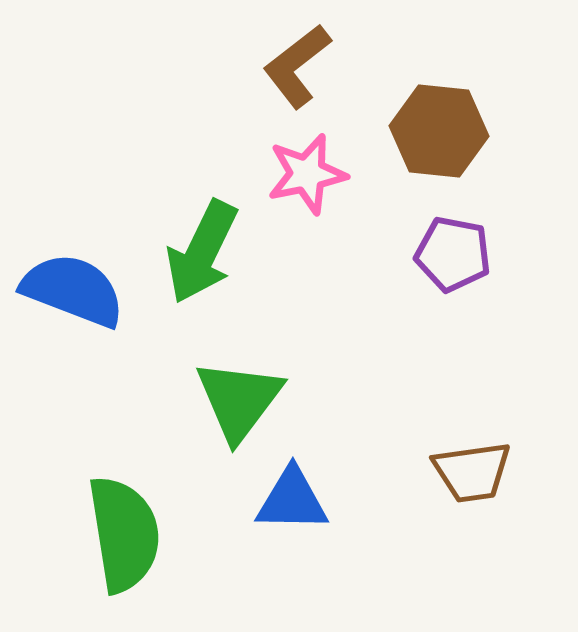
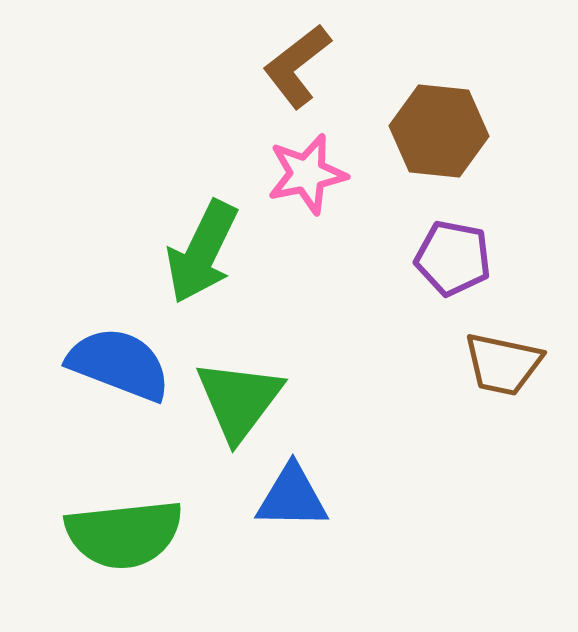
purple pentagon: moved 4 px down
blue semicircle: moved 46 px right, 74 px down
brown trapezoid: moved 31 px right, 108 px up; rotated 20 degrees clockwise
blue triangle: moved 3 px up
green semicircle: rotated 93 degrees clockwise
